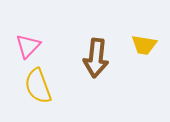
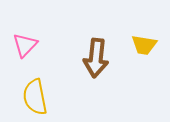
pink triangle: moved 3 px left, 1 px up
yellow semicircle: moved 3 px left, 11 px down; rotated 9 degrees clockwise
